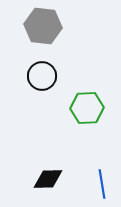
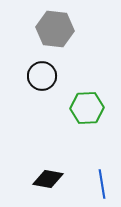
gray hexagon: moved 12 px right, 3 px down
black diamond: rotated 12 degrees clockwise
